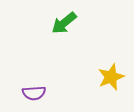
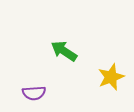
green arrow: moved 28 px down; rotated 72 degrees clockwise
